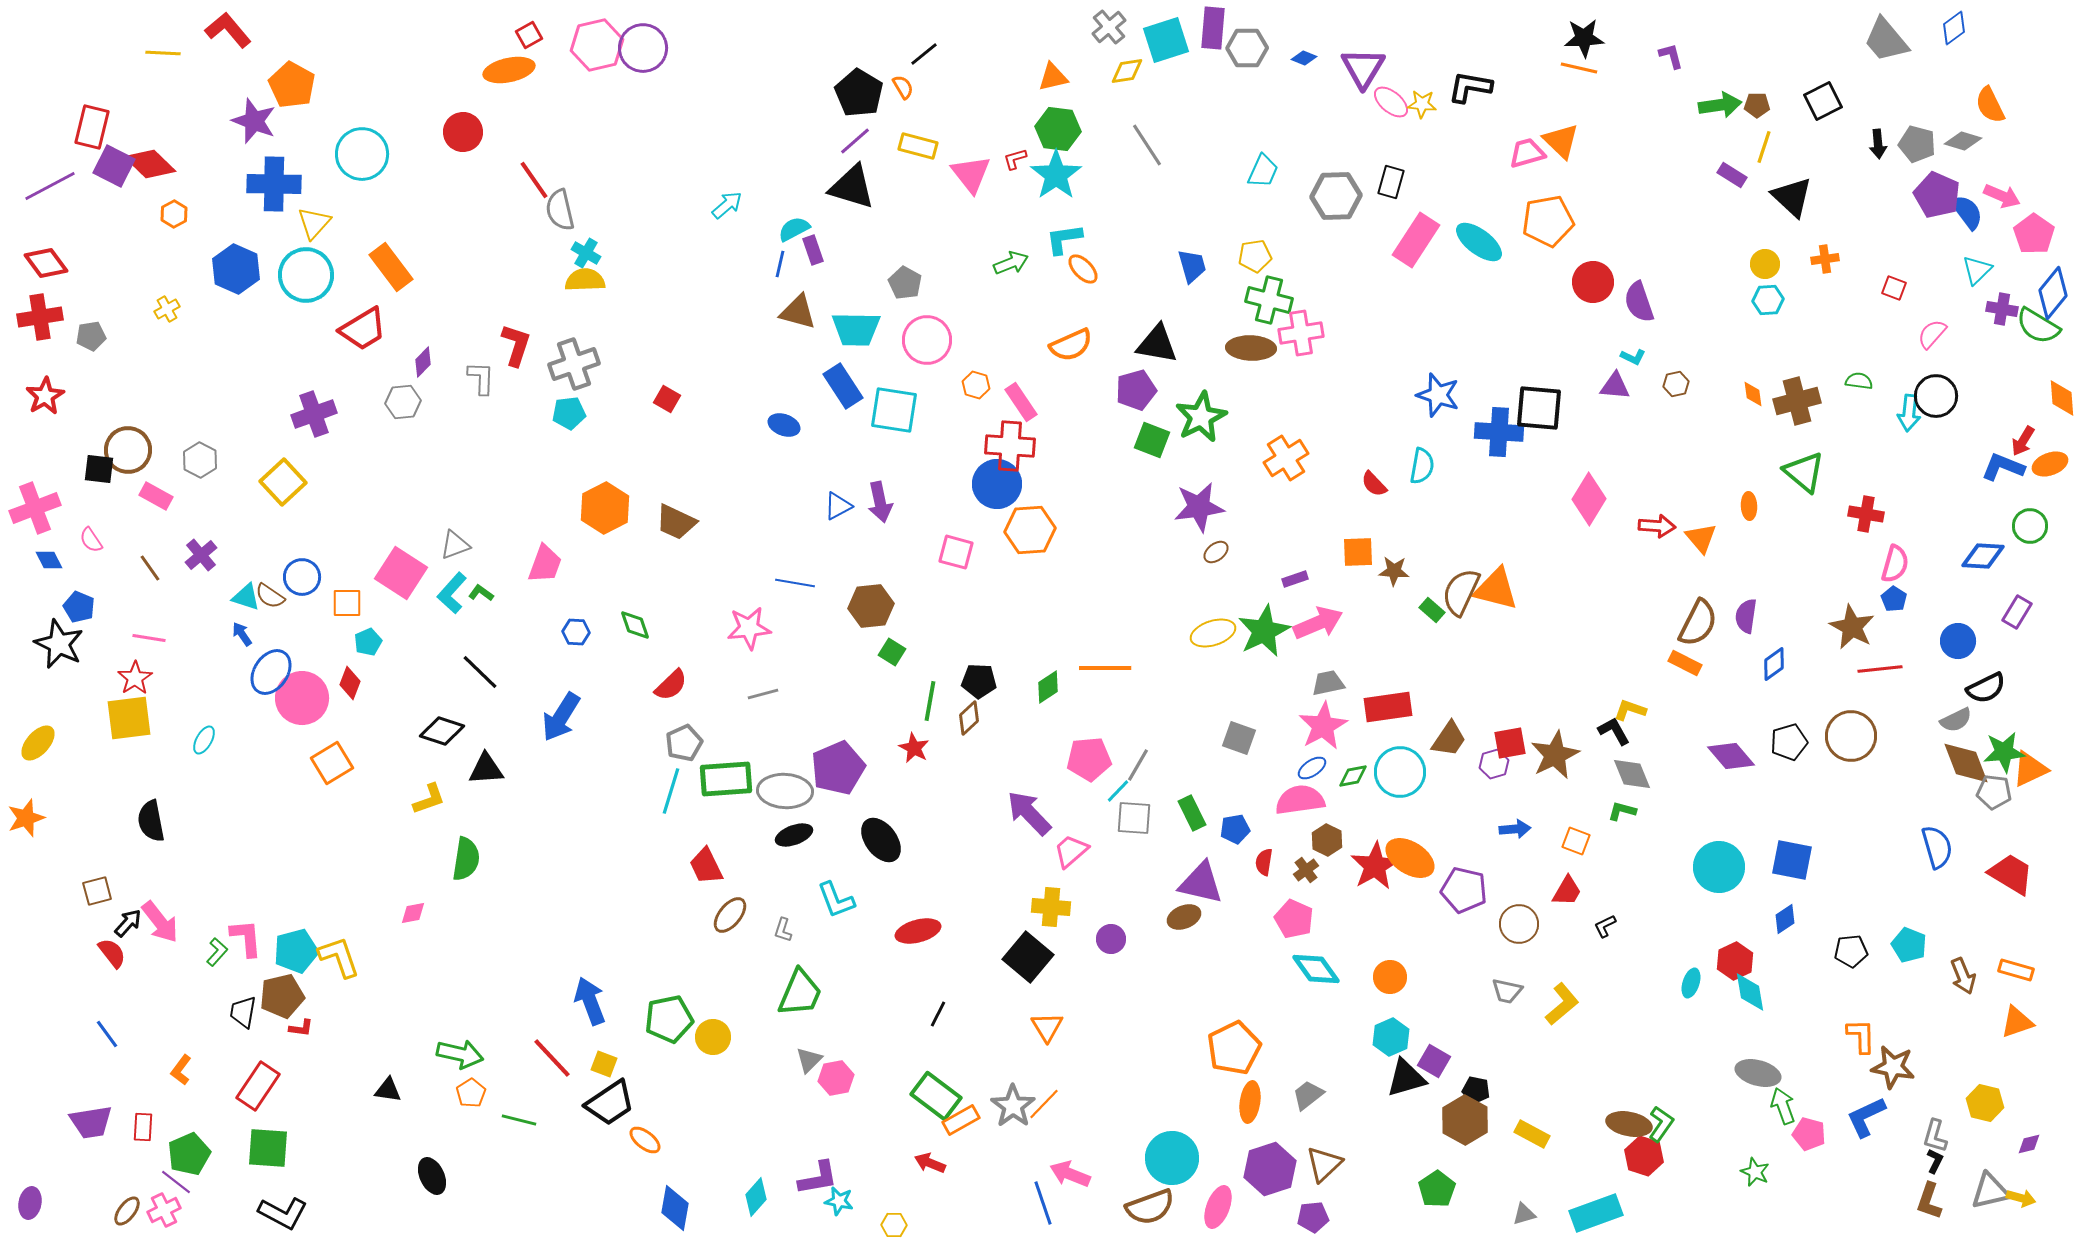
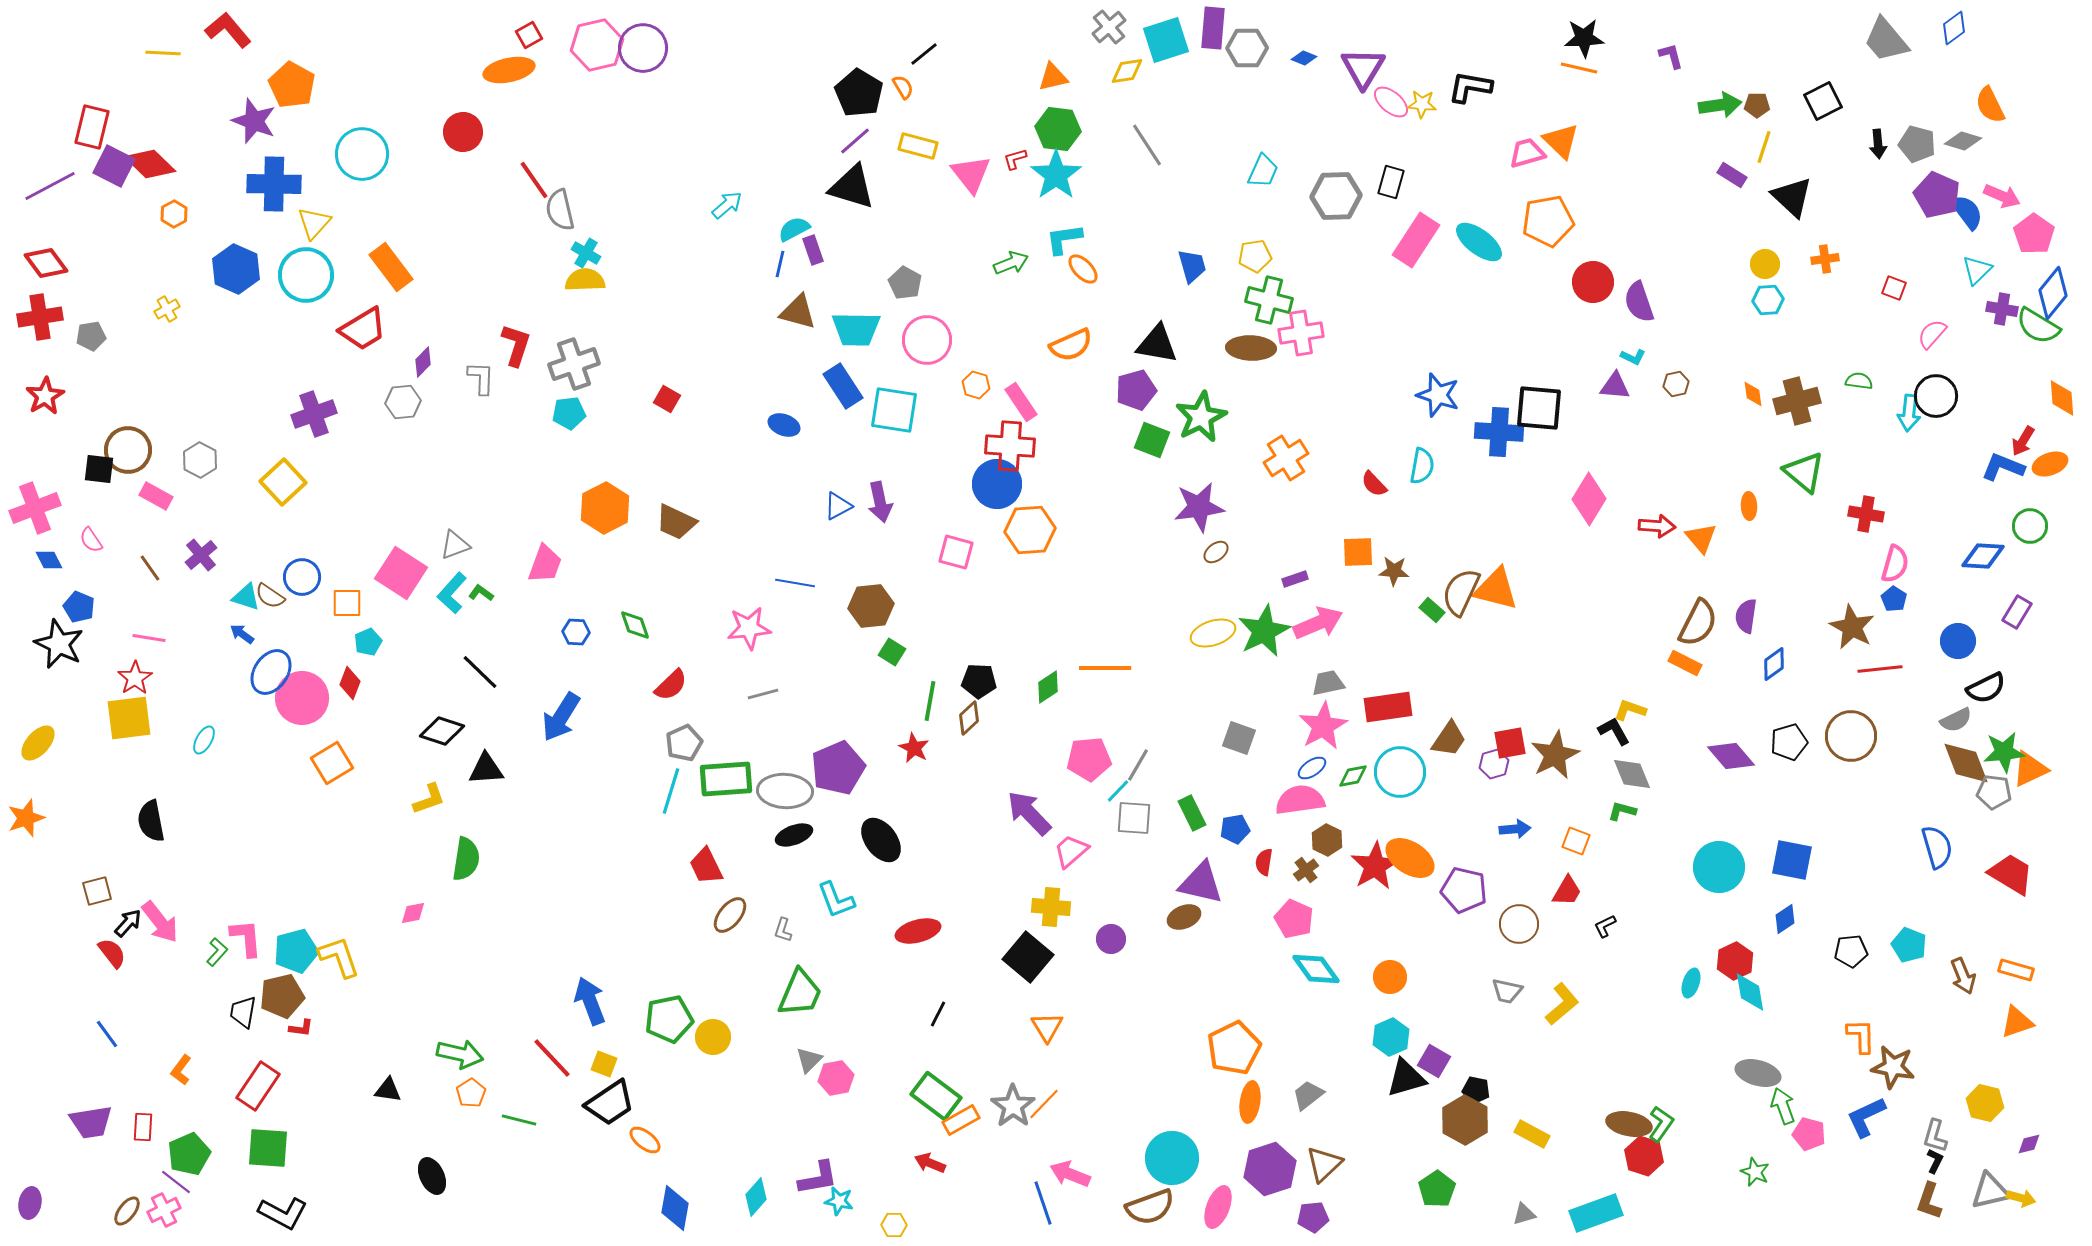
blue arrow at (242, 634): rotated 20 degrees counterclockwise
